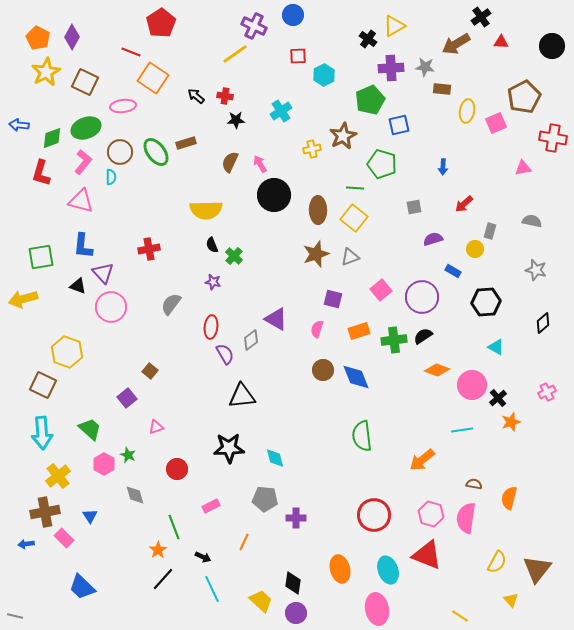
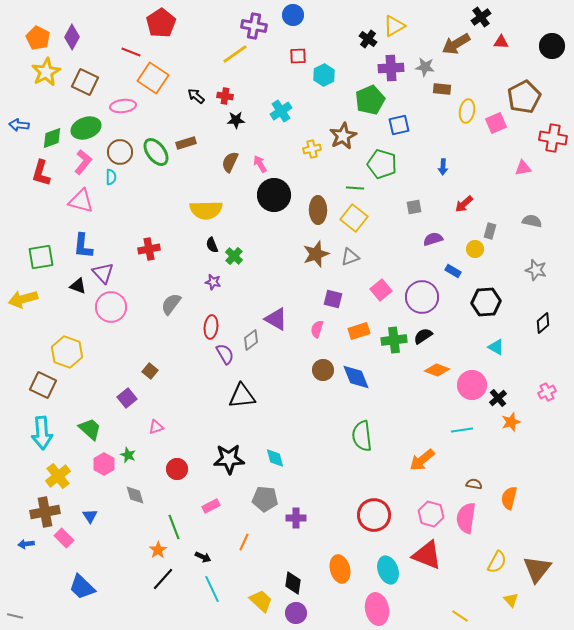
purple cross at (254, 26): rotated 15 degrees counterclockwise
black star at (229, 448): moved 11 px down
